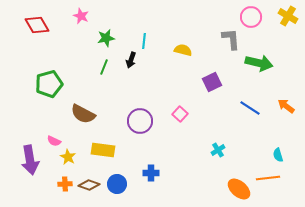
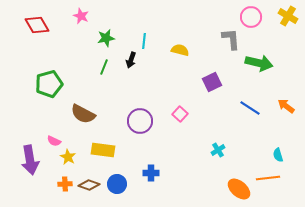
yellow semicircle: moved 3 px left
